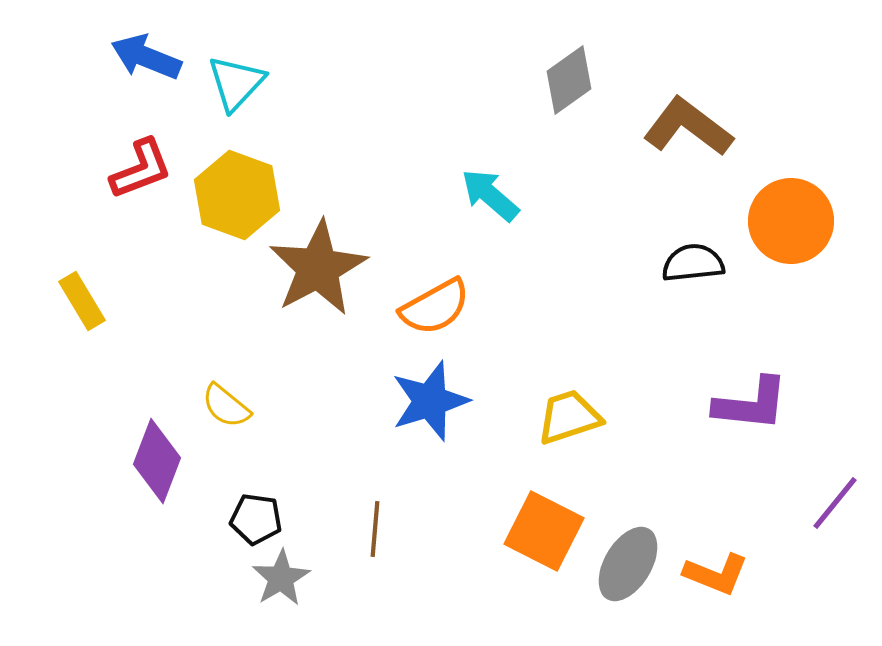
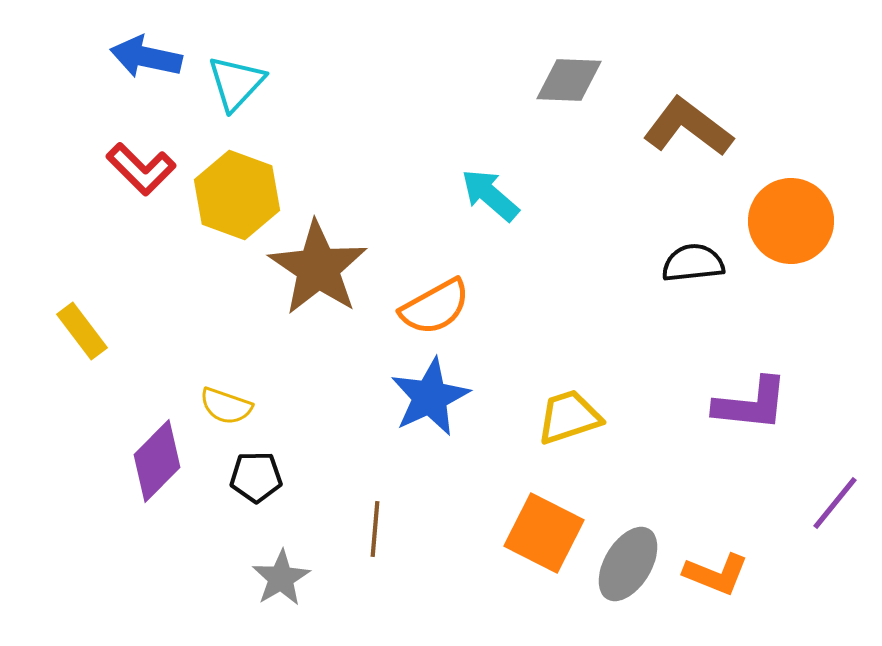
blue arrow: rotated 10 degrees counterclockwise
gray diamond: rotated 38 degrees clockwise
red L-shape: rotated 66 degrees clockwise
brown star: rotated 10 degrees counterclockwise
yellow rectangle: moved 30 px down; rotated 6 degrees counterclockwise
blue star: moved 4 px up; rotated 8 degrees counterclockwise
yellow semicircle: rotated 20 degrees counterclockwise
purple diamond: rotated 24 degrees clockwise
black pentagon: moved 42 px up; rotated 9 degrees counterclockwise
orange square: moved 2 px down
